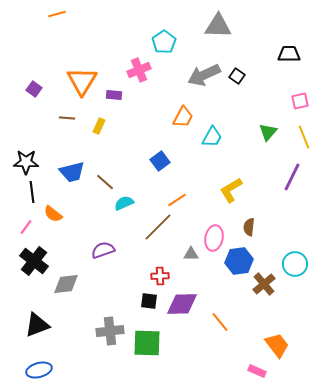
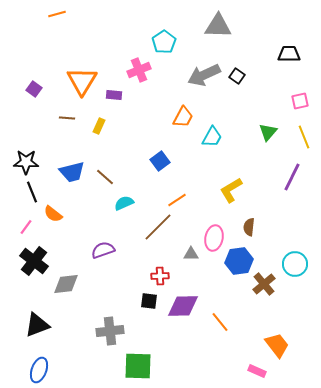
brown line at (105, 182): moved 5 px up
black line at (32, 192): rotated 15 degrees counterclockwise
purple diamond at (182, 304): moved 1 px right, 2 px down
green square at (147, 343): moved 9 px left, 23 px down
blue ellipse at (39, 370): rotated 55 degrees counterclockwise
